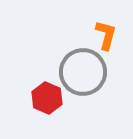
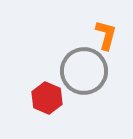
gray circle: moved 1 px right, 1 px up
